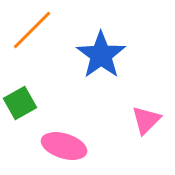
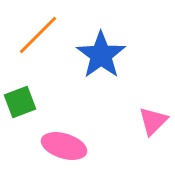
orange line: moved 6 px right, 5 px down
green square: moved 1 px up; rotated 8 degrees clockwise
pink triangle: moved 7 px right, 1 px down
